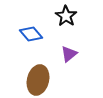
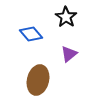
black star: moved 1 px down
